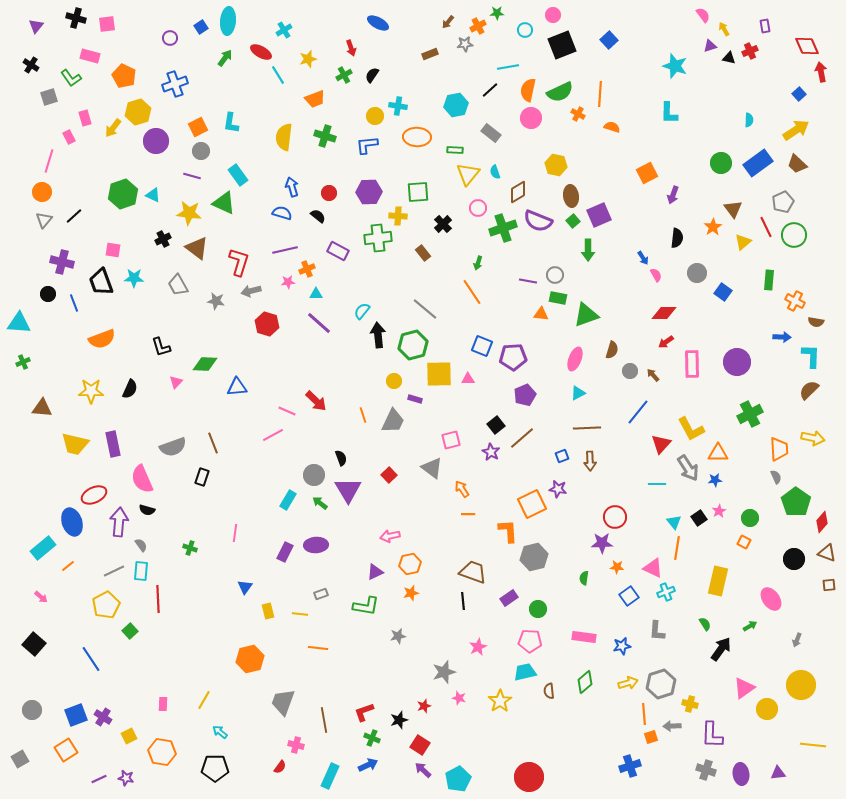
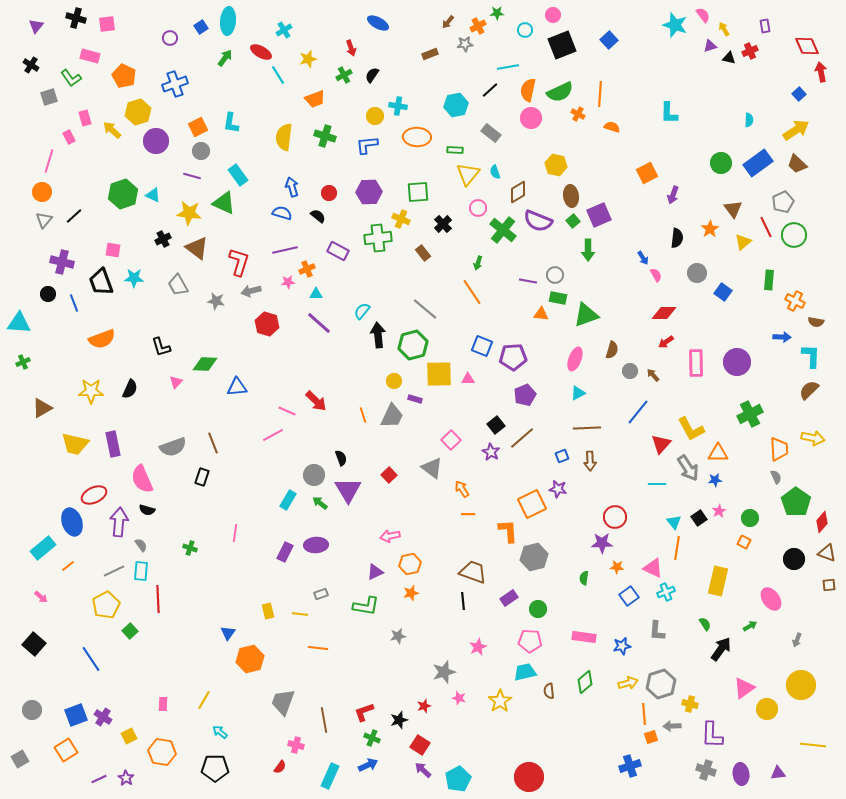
cyan star at (675, 66): moved 41 px up
yellow arrow at (113, 128): moved 1 px left, 2 px down; rotated 96 degrees clockwise
yellow cross at (398, 216): moved 3 px right, 3 px down; rotated 18 degrees clockwise
orange star at (713, 227): moved 3 px left, 2 px down
green cross at (503, 228): moved 2 px down; rotated 32 degrees counterclockwise
pink rectangle at (692, 364): moved 4 px right, 1 px up
brown triangle at (42, 408): rotated 35 degrees counterclockwise
gray trapezoid at (393, 421): moved 1 px left, 5 px up
pink square at (451, 440): rotated 30 degrees counterclockwise
blue triangle at (245, 587): moved 17 px left, 46 px down
purple star at (126, 778): rotated 21 degrees clockwise
